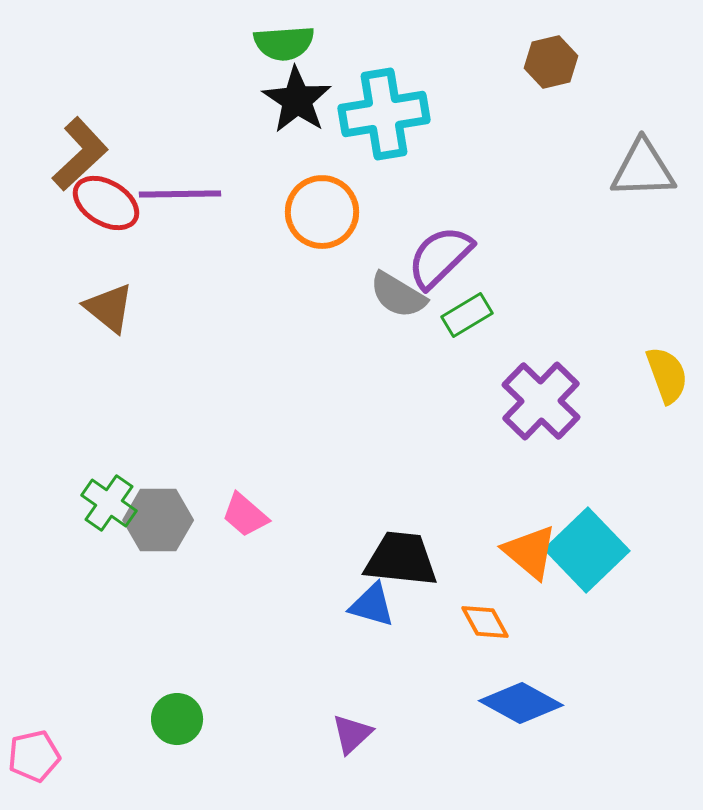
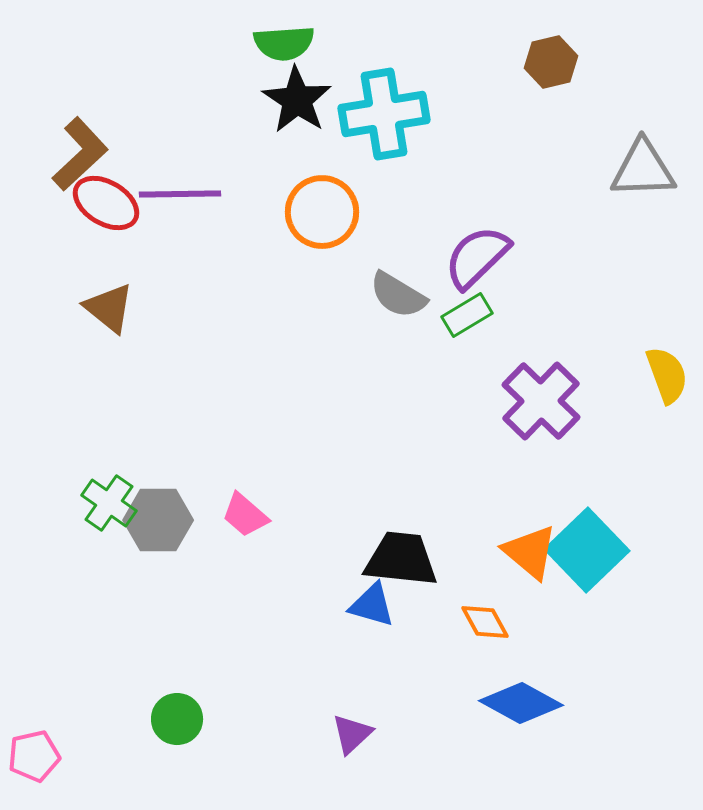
purple semicircle: moved 37 px right
